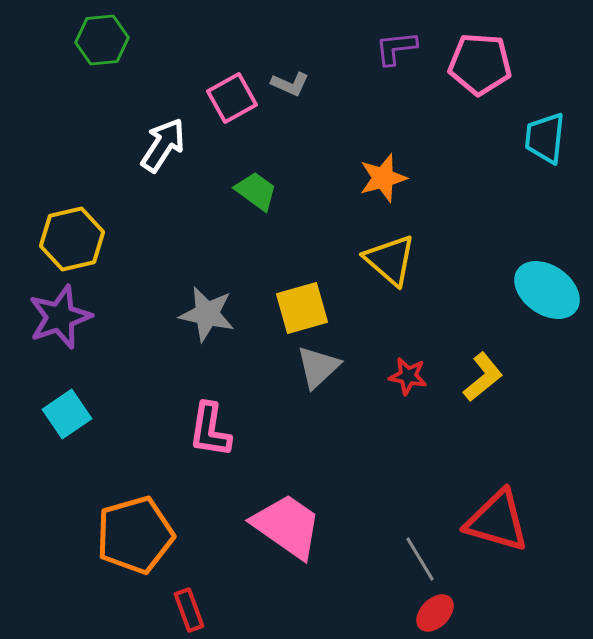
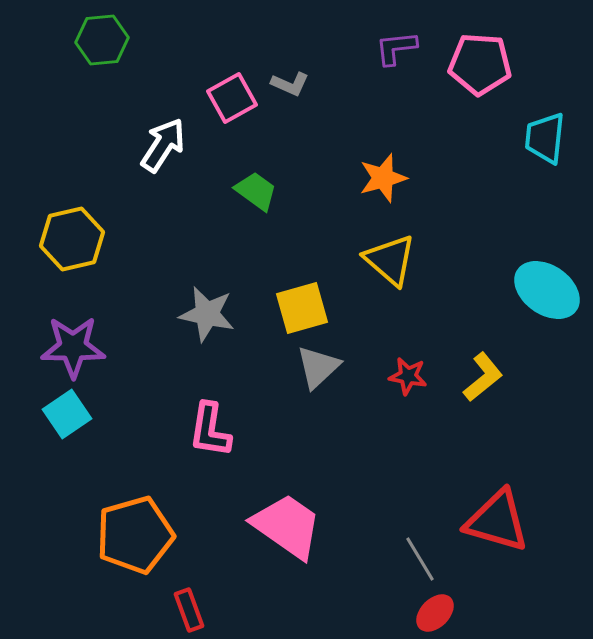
purple star: moved 13 px right, 30 px down; rotated 20 degrees clockwise
